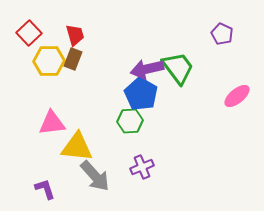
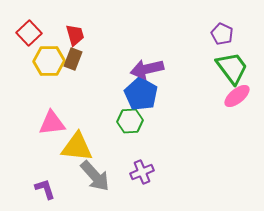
green trapezoid: moved 54 px right
purple cross: moved 5 px down
